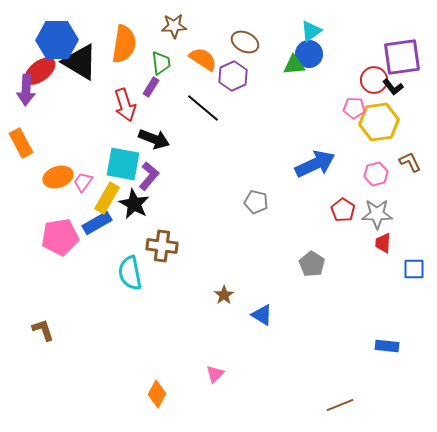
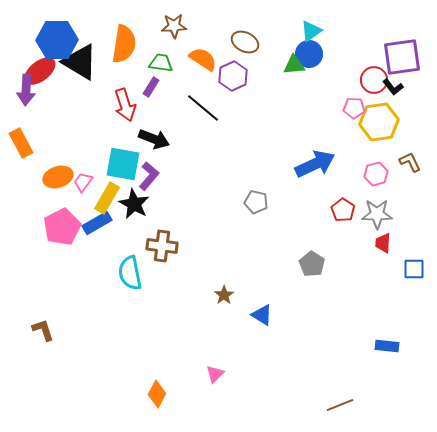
green trapezoid at (161, 63): rotated 75 degrees counterclockwise
pink pentagon at (60, 237): moved 2 px right, 10 px up; rotated 18 degrees counterclockwise
